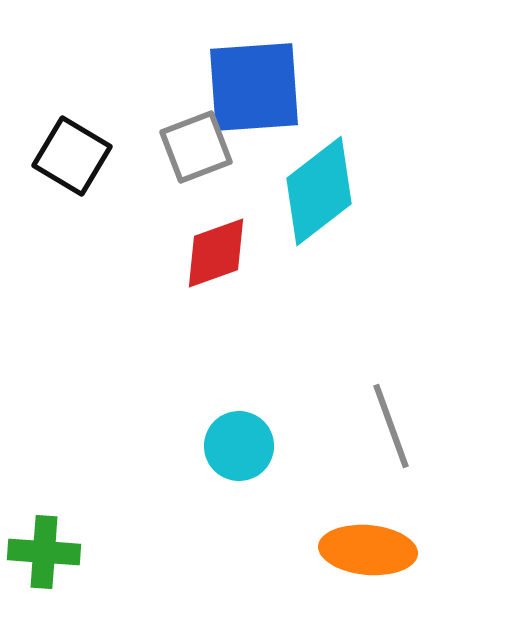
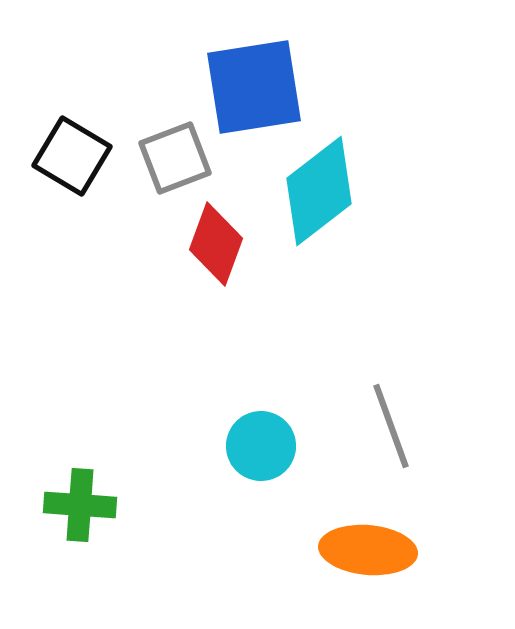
blue square: rotated 5 degrees counterclockwise
gray square: moved 21 px left, 11 px down
red diamond: moved 9 px up; rotated 50 degrees counterclockwise
cyan circle: moved 22 px right
green cross: moved 36 px right, 47 px up
